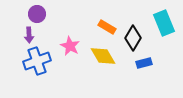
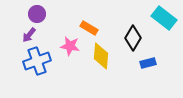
cyan rectangle: moved 5 px up; rotated 30 degrees counterclockwise
orange rectangle: moved 18 px left, 1 px down
purple arrow: rotated 42 degrees clockwise
pink star: rotated 18 degrees counterclockwise
yellow diamond: moved 2 px left; rotated 36 degrees clockwise
blue rectangle: moved 4 px right
